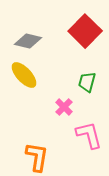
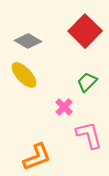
gray diamond: rotated 16 degrees clockwise
green trapezoid: rotated 30 degrees clockwise
orange L-shape: rotated 60 degrees clockwise
